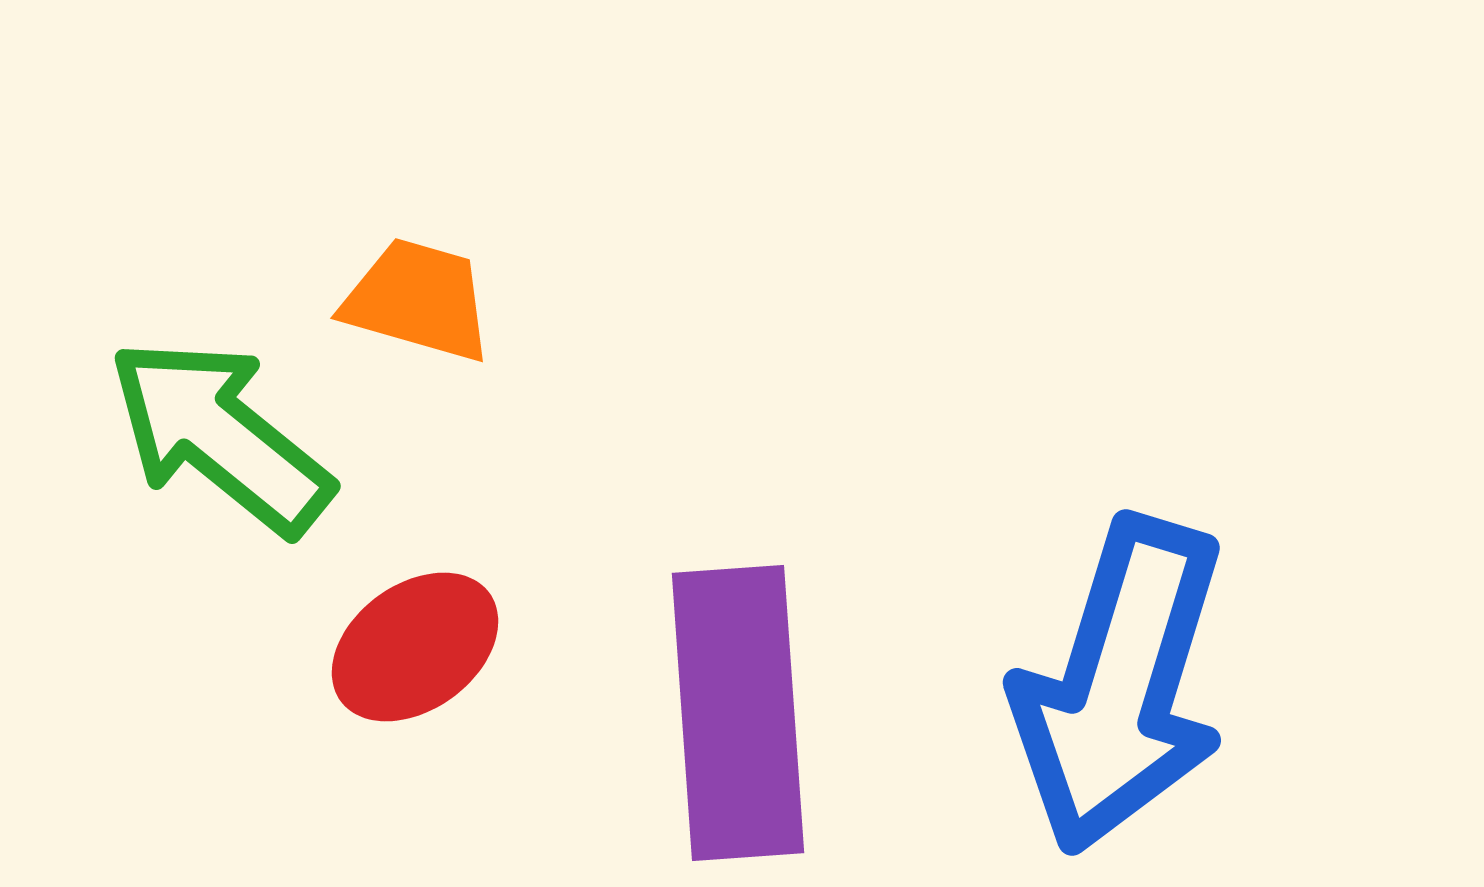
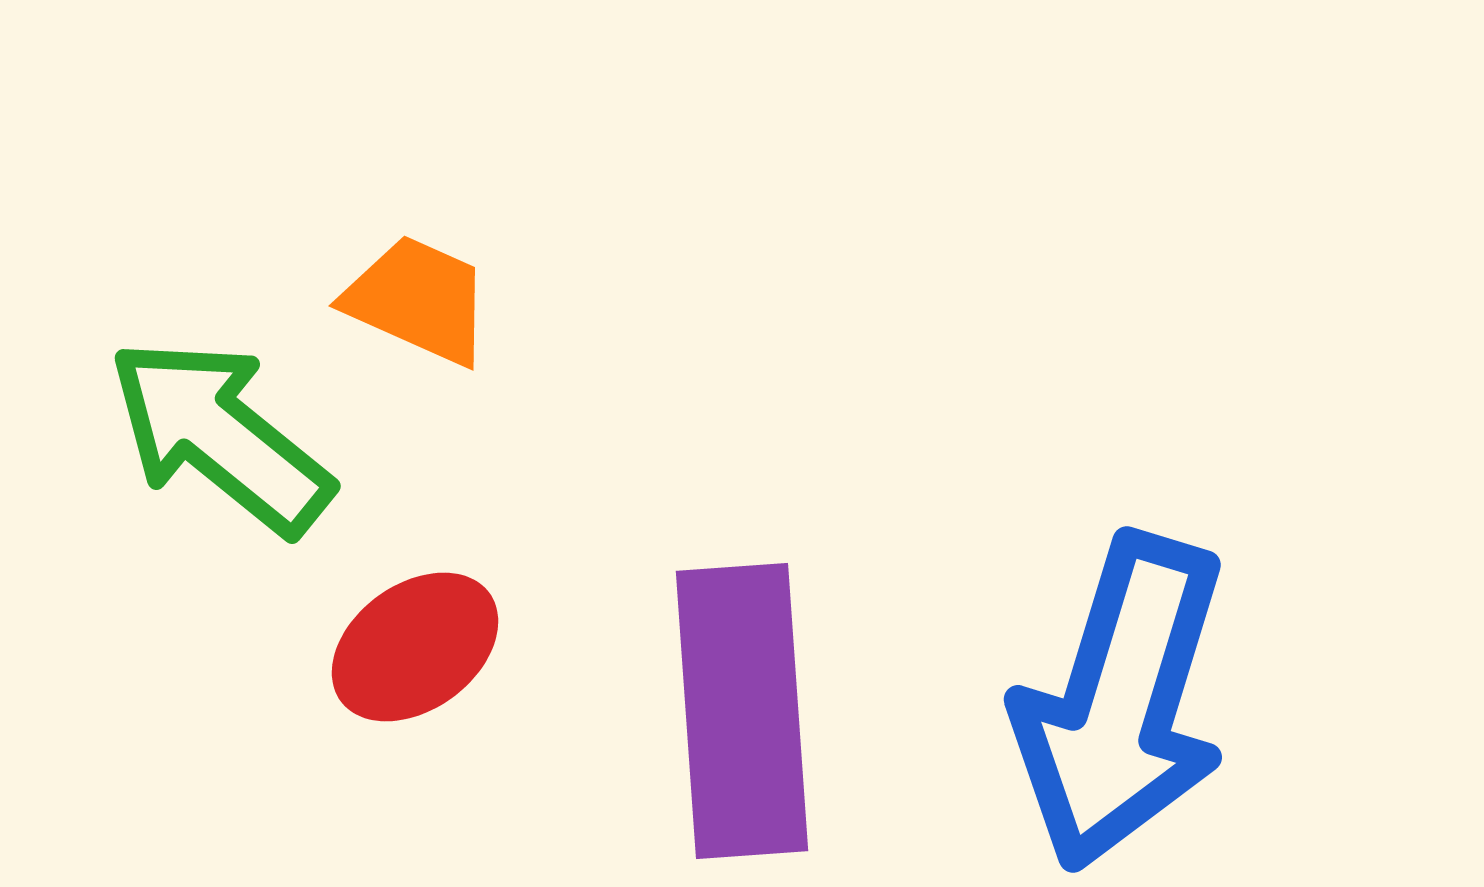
orange trapezoid: rotated 8 degrees clockwise
blue arrow: moved 1 px right, 17 px down
purple rectangle: moved 4 px right, 2 px up
